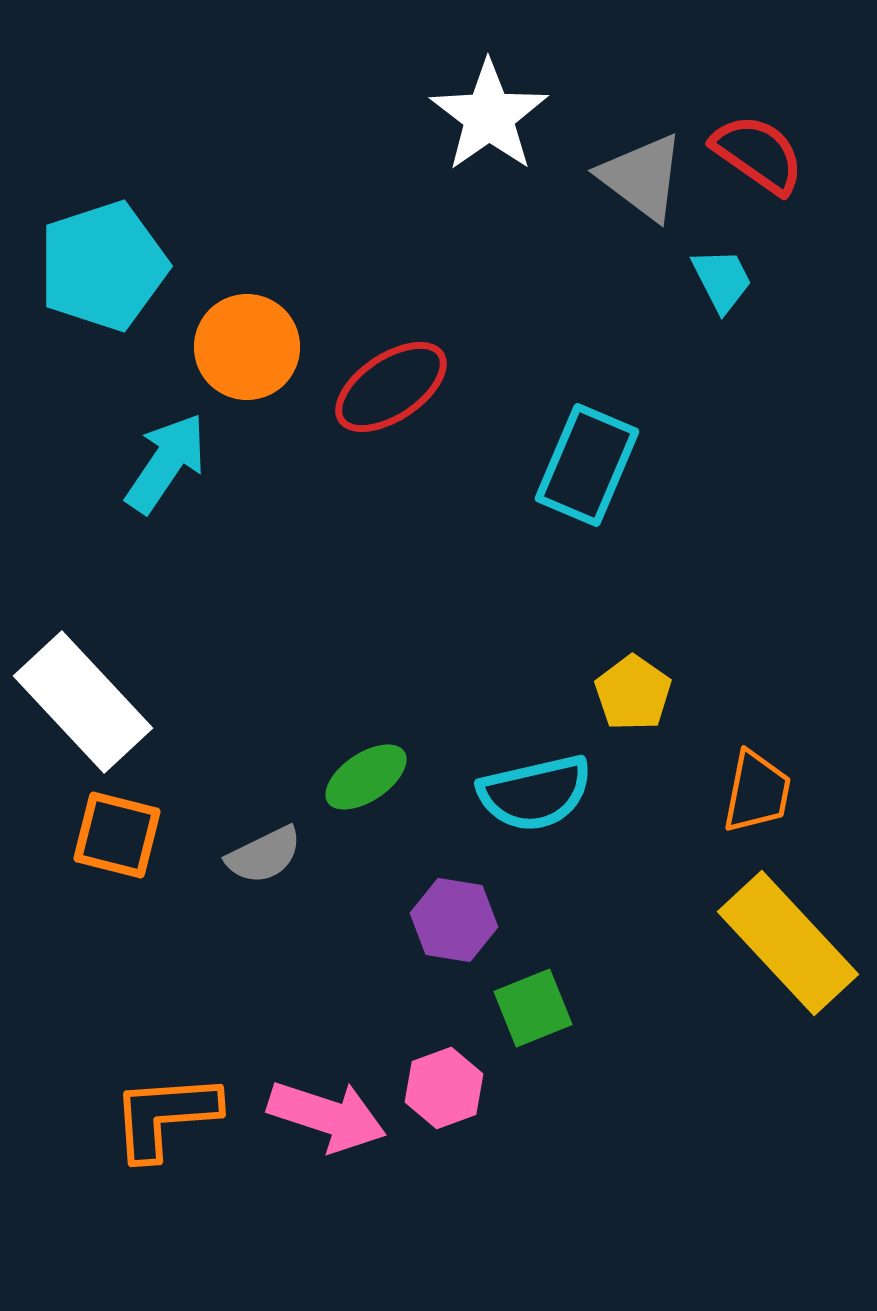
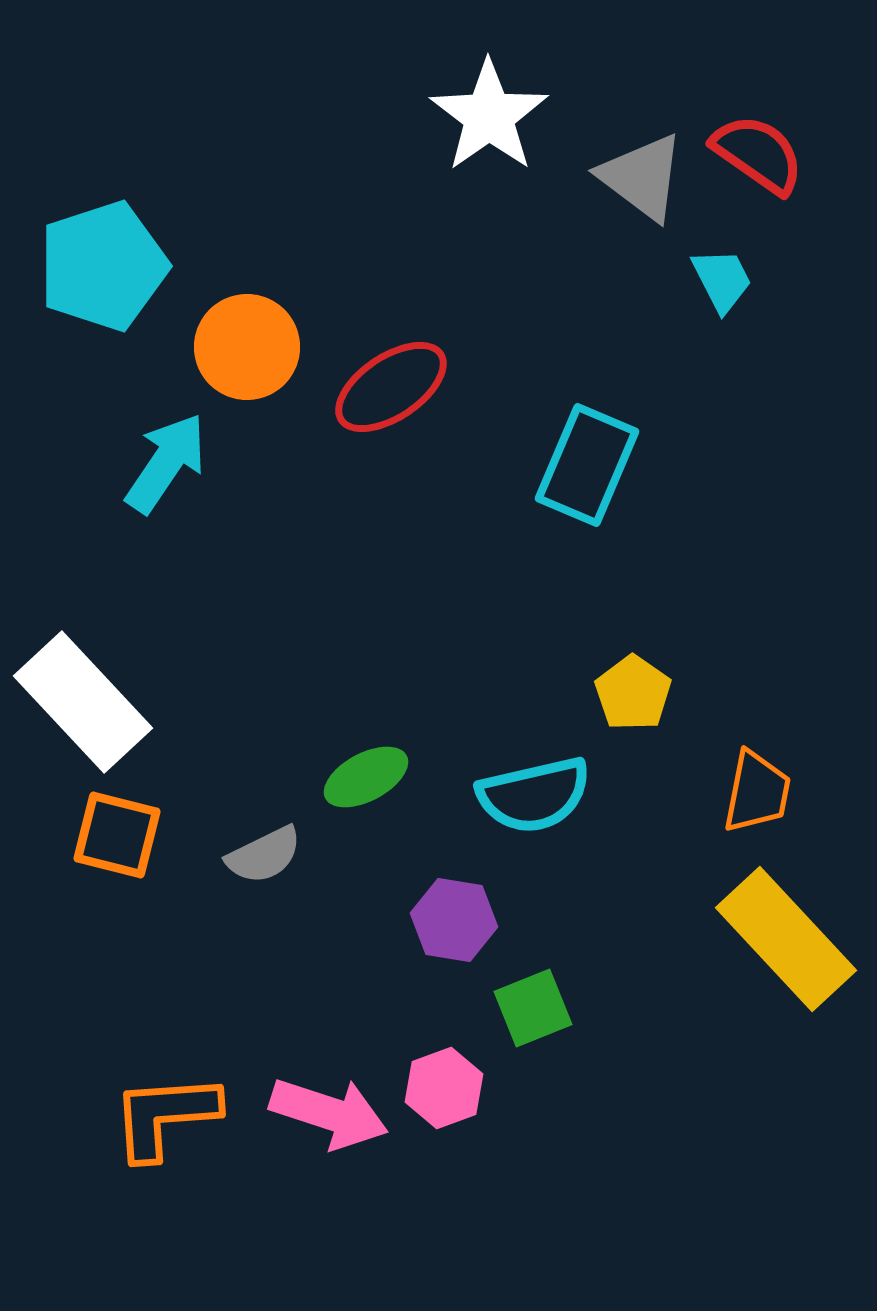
green ellipse: rotated 6 degrees clockwise
cyan semicircle: moved 1 px left, 2 px down
yellow rectangle: moved 2 px left, 4 px up
pink arrow: moved 2 px right, 3 px up
